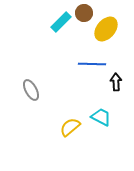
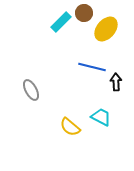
blue line: moved 3 px down; rotated 12 degrees clockwise
yellow semicircle: rotated 100 degrees counterclockwise
